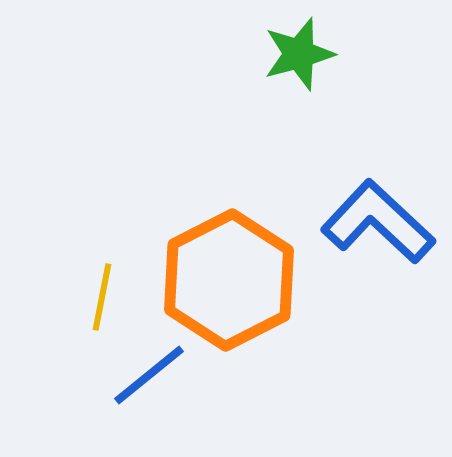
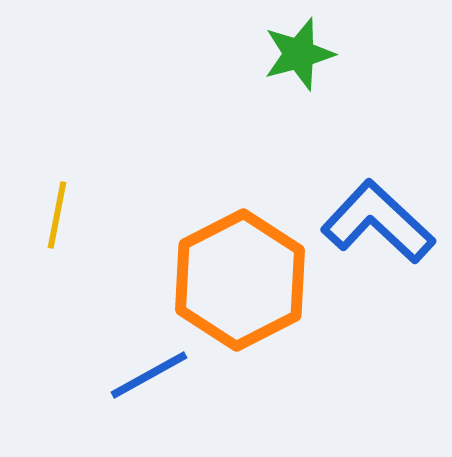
orange hexagon: moved 11 px right
yellow line: moved 45 px left, 82 px up
blue line: rotated 10 degrees clockwise
